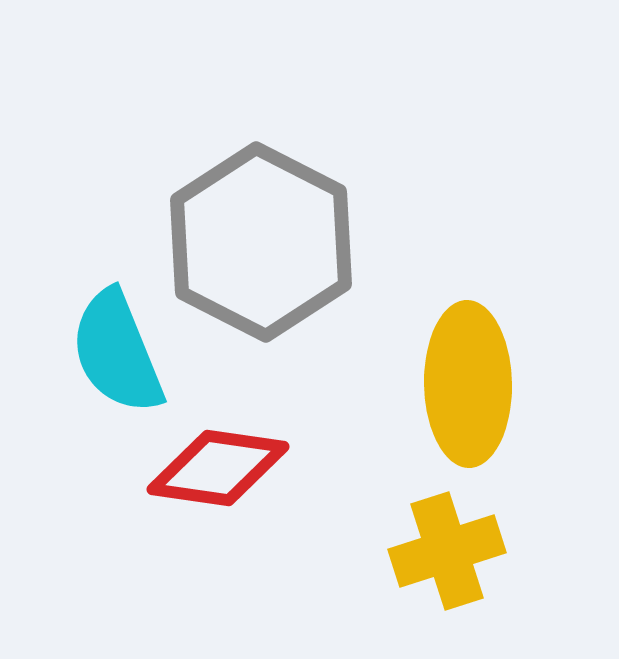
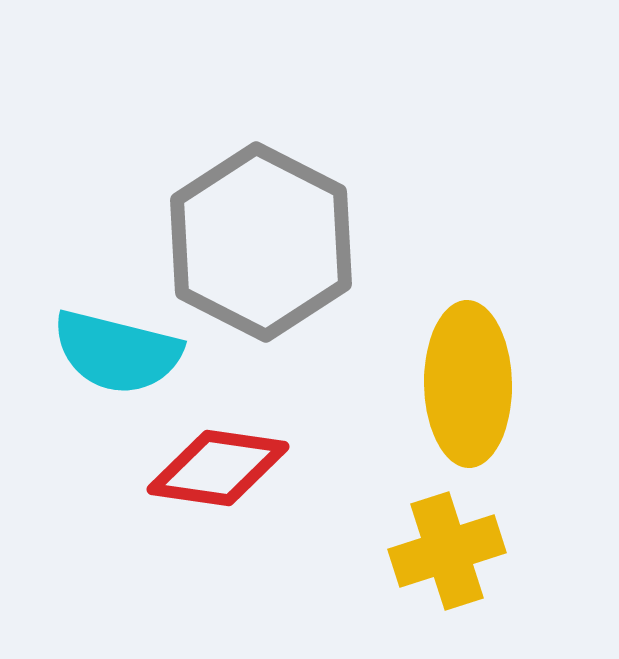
cyan semicircle: rotated 54 degrees counterclockwise
